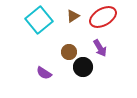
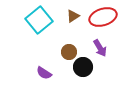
red ellipse: rotated 12 degrees clockwise
